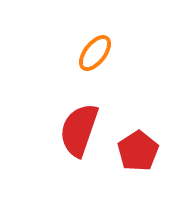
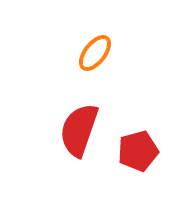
red pentagon: rotated 18 degrees clockwise
